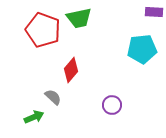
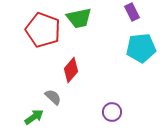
purple rectangle: moved 22 px left; rotated 60 degrees clockwise
cyan pentagon: moved 1 px left, 1 px up
purple circle: moved 7 px down
green arrow: rotated 12 degrees counterclockwise
